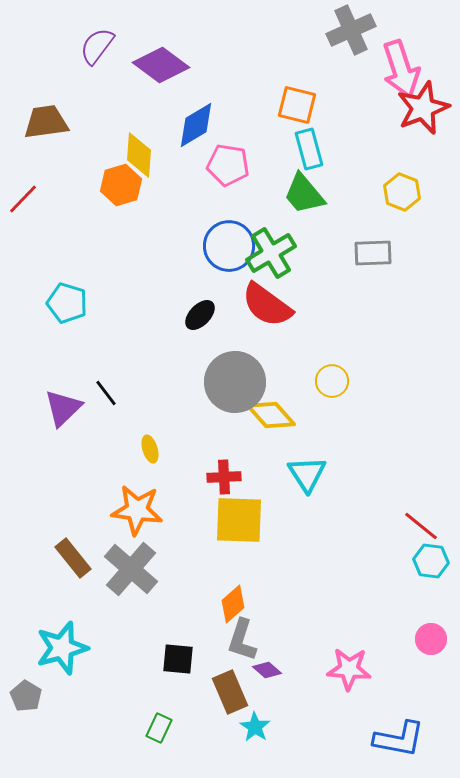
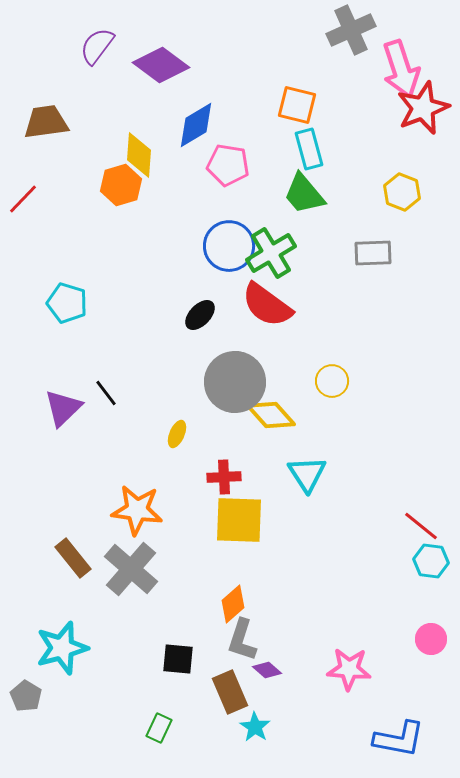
yellow ellipse at (150, 449): moved 27 px right, 15 px up; rotated 40 degrees clockwise
